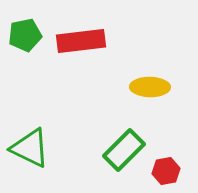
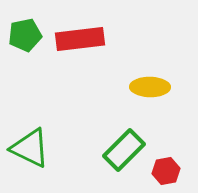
red rectangle: moved 1 px left, 2 px up
